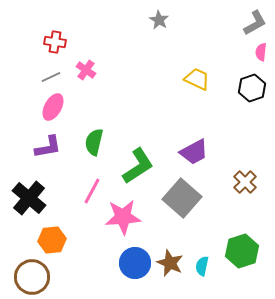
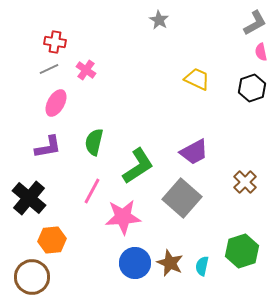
pink semicircle: rotated 18 degrees counterclockwise
gray line: moved 2 px left, 8 px up
pink ellipse: moved 3 px right, 4 px up
